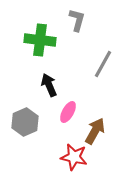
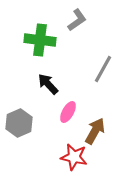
gray L-shape: rotated 40 degrees clockwise
gray line: moved 5 px down
black arrow: moved 1 px left, 1 px up; rotated 20 degrees counterclockwise
gray hexagon: moved 6 px left, 1 px down
